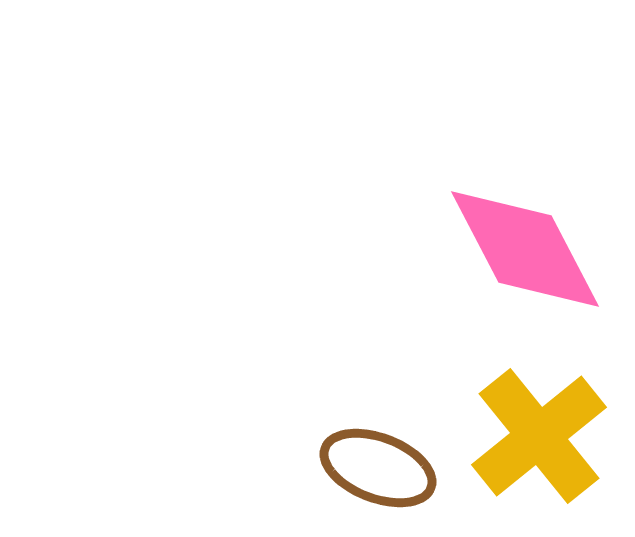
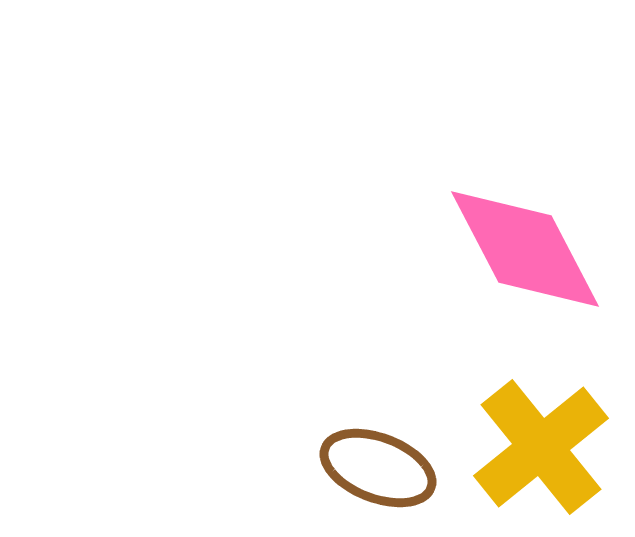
yellow cross: moved 2 px right, 11 px down
